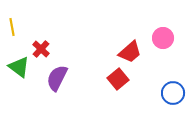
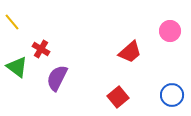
yellow line: moved 5 px up; rotated 30 degrees counterclockwise
pink circle: moved 7 px right, 7 px up
red cross: rotated 12 degrees counterclockwise
green triangle: moved 2 px left
red square: moved 18 px down
blue circle: moved 1 px left, 2 px down
